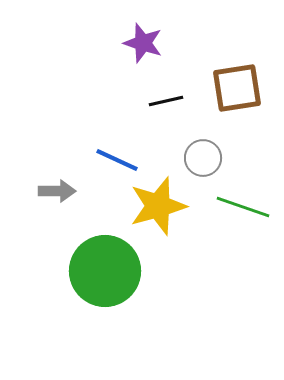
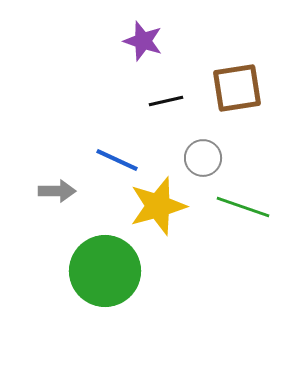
purple star: moved 2 px up
